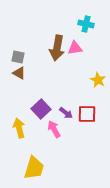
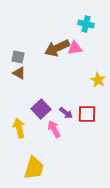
brown arrow: rotated 55 degrees clockwise
